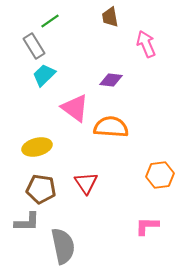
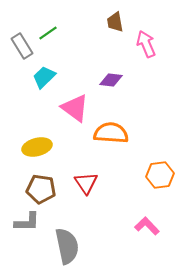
brown trapezoid: moved 5 px right, 5 px down
green line: moved 2 px left, 12 px down
gray rectangle: moved 12 px left
cyan trapezoid: moved 2 px down
orange semicircle: moved 6 px down
pink L-shape: rotated 45 degrees clockwise
gray semicircle: moved 4 px right
